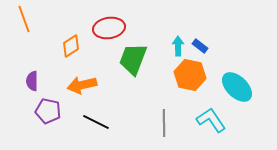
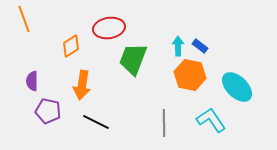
orange arrow: rotated 68 degrees counterclockwise
